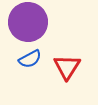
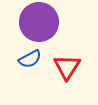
purple circle: moved 11 px right
